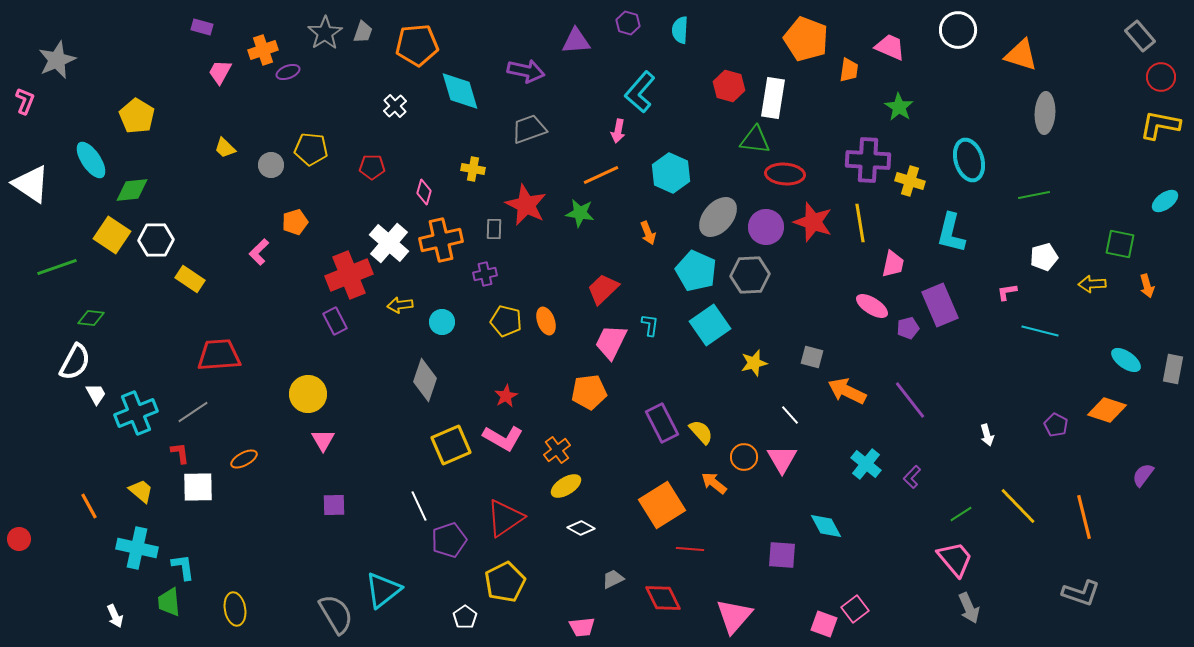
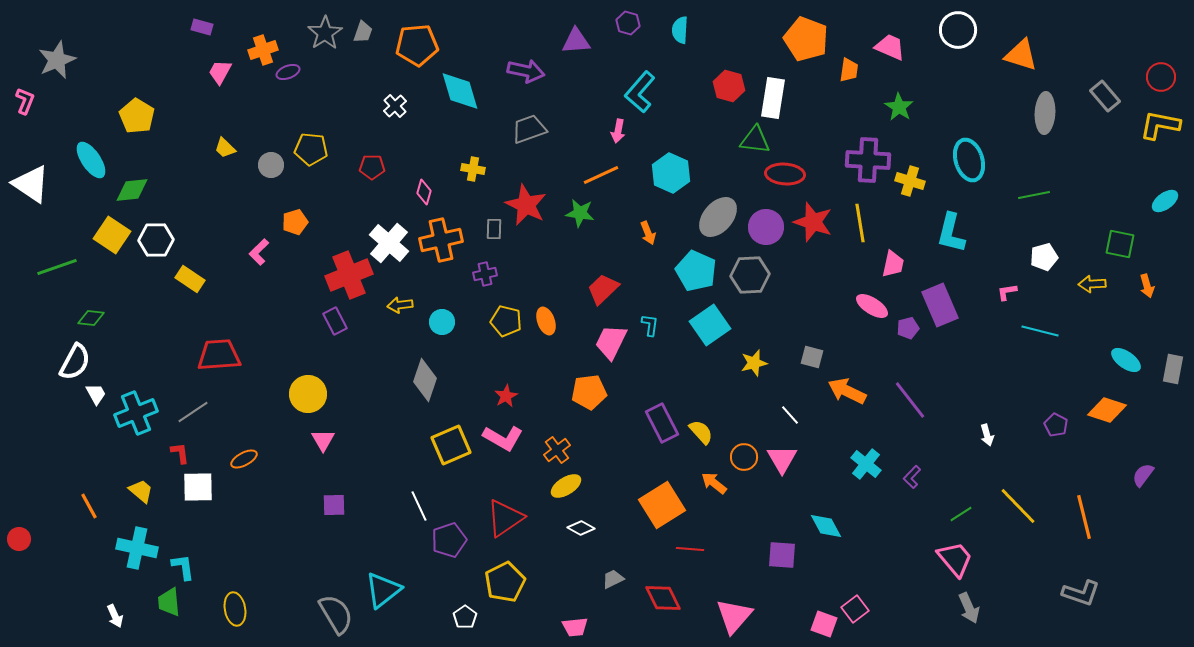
gray rectangle at (1140, 36): moved 35 px left, 60 px down
pink trapezoid at (582, 627): moved 7 px left
